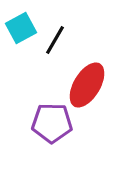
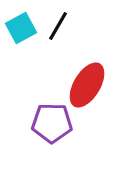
black line: moved 3 px right, 14 px up
